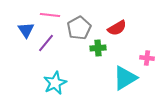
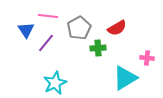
pink line: moved 2 px left, 1 px down
